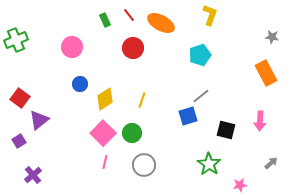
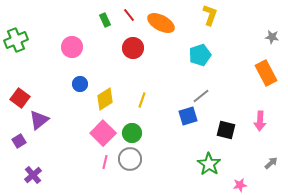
gray circle: moved 14 px left, 6 px up
